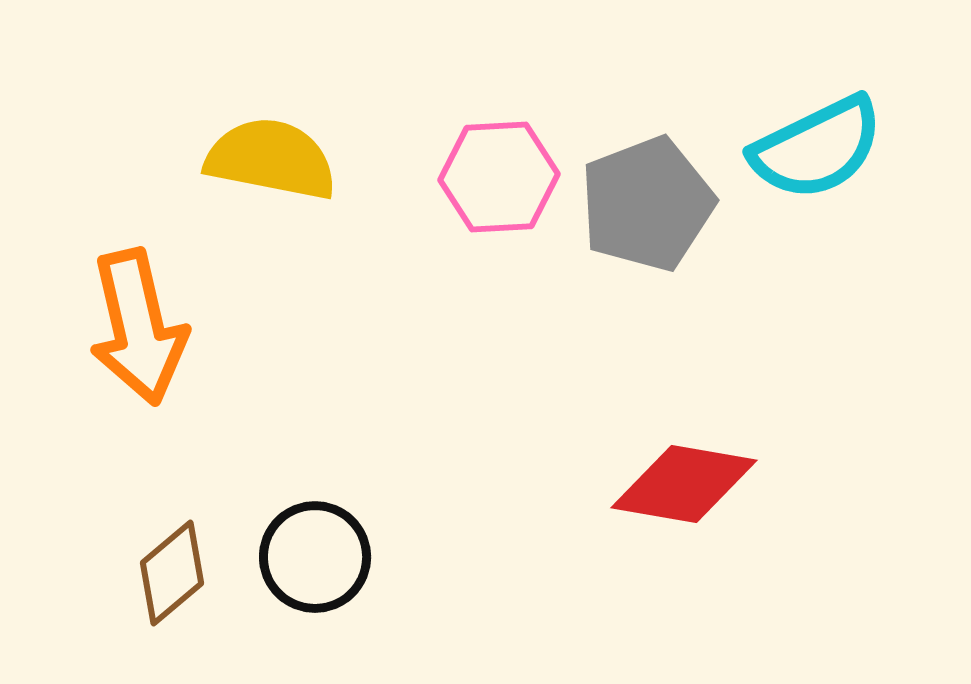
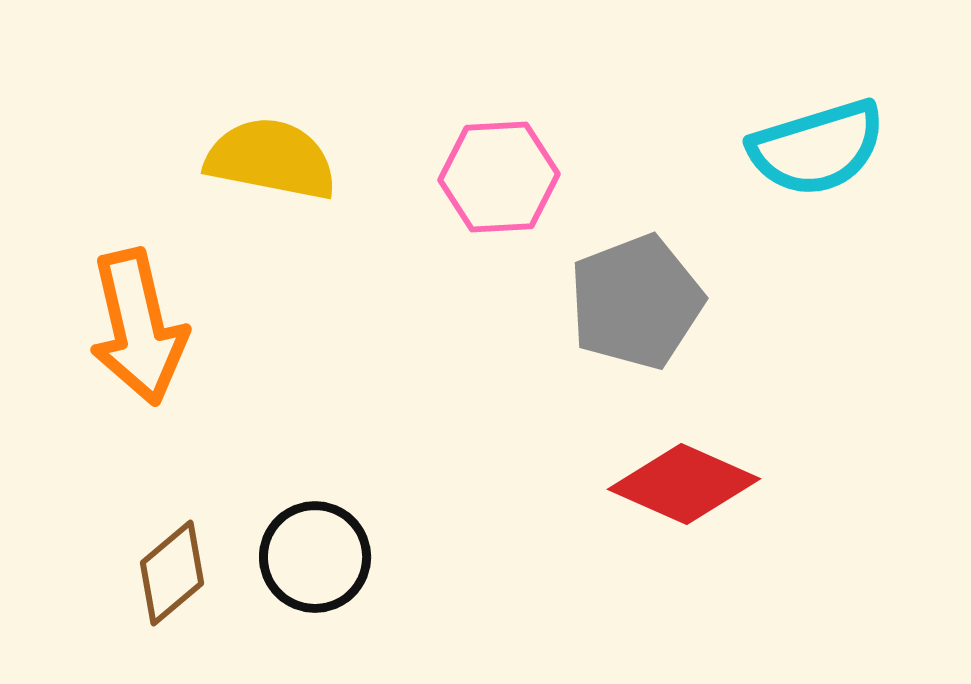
cyan semicircle: rotated 9 degrees clockwise
gray pentagon: moved 11 px left, 98 px down
red diamond: rotated 14 degrees clockwise
